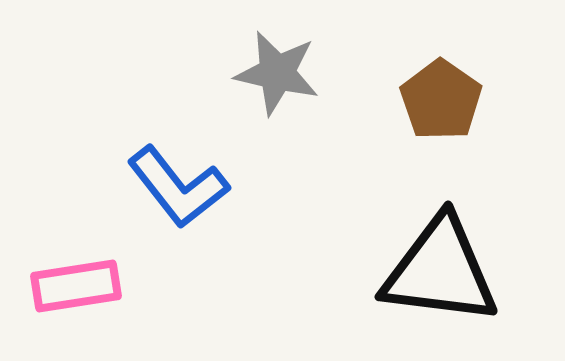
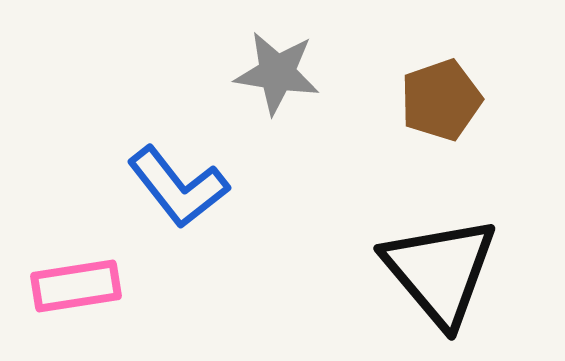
gray star: rotated 4 degrees counterclockwise
brown pentagon: rotated 18 degrees clockwise
black triangle: rotated 43 degrees clockwise
